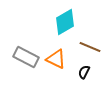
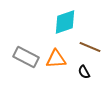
cyan diamond: rotated 12 degrees clockwise
orange triangle: rotated 30 degrees counterclockwise
black semicircle: rotated 56 degrees counterclockwise
